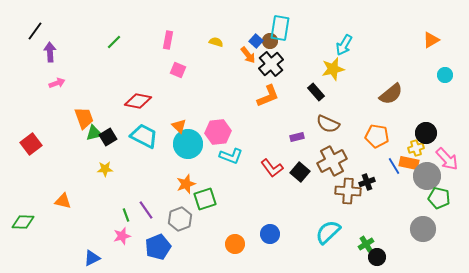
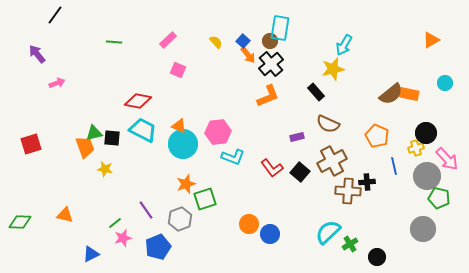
black line at (35, 31): moved 20 px right, 16 px up
pink rectangle at (168, 40): rotated 36 degrees clockwise
blue square at (256, 41): moved 13 px left
green line at (114, 42): rotated 49 degrees clockwise
yellow semicircle at (216, 42): rotated 32 degrees clockwise
purple arrow at (50, 52): moved 13 px left, 2 px down; rotated 36 degrees counterclockwise
cyan circle at (445, 75): moved 8 px down
orange trapezoid at (84, 118): moved 1 px right, 29 px down
orange triangle at (179, 126): rotated 21 degrees counterclockwise
cyan trapezoid at (144, 136): moved 1 px left, 6 px up
orange pentagon at (377, 136): rotated 15 degrees clockwise
black square at (108, 137): moved 4 px right, 1 px down; rotated 36 degrees clockwise
red square at (31, 144): rotated 20 degrees clockwise
cyan circle at (188, 144): moved 5 px left
cyan L-shape at (231, 156): moved 2 px right, 1 px down
orange rectangle at (409, 163): moved 69 px up
blue line at (394, 166): rotated 18 degrees clockwise
yellow star at (105, 169): rotated 14 degrees clockwise
black cross at (367, 182): rotated 14 degrees clockwise
orange triangle at (63, 201): moved 2 px right, 14 px down
green line at (126, 215): moved 11 px left, 8 px down; rotated 72 degrees clockwise
green diamond at (23, 222): moved 3 px left
pink star at (122, 236): moved 1 px right, 2 px down
orange circle at (235, 244): moved 14 px right, 20 px up
green cross at (366, 244): moved 16 px left
blue triangle at (92, 258): moved 1 px left, 4 px up
